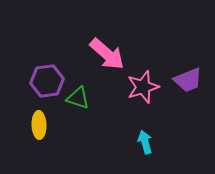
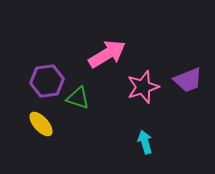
pink arrow: rotated 72 degrees counterclockwise
yellow ellipse: moved 2 px right, 1 px up; rotated 40 degrees counterclockwise
